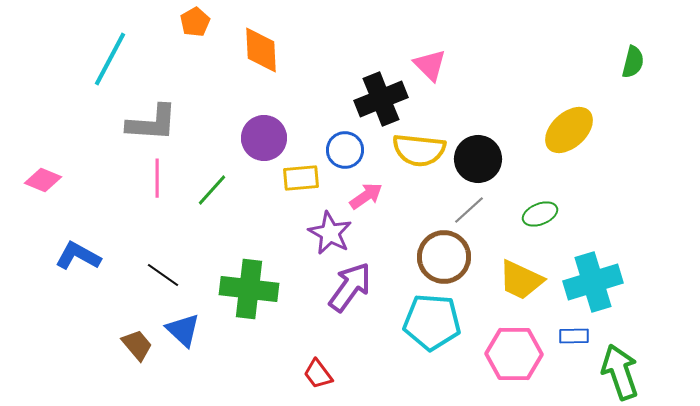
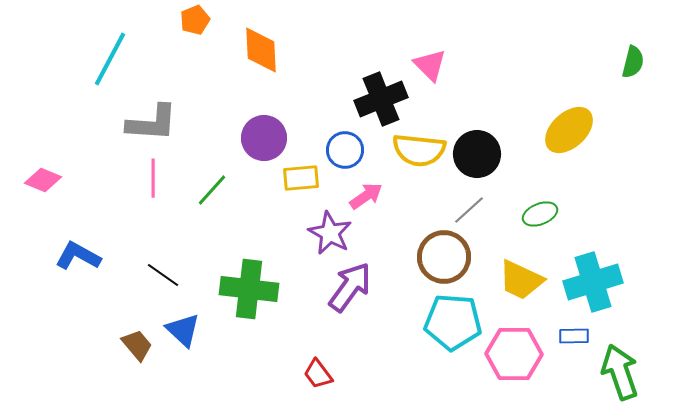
orange pentagon: moved 2 px up; rotated 8 degrees clockwise
black circle: moved 1 px left, 5 px up
pink line: moved 4 px left
cyan pentagon: moved 21 px right
